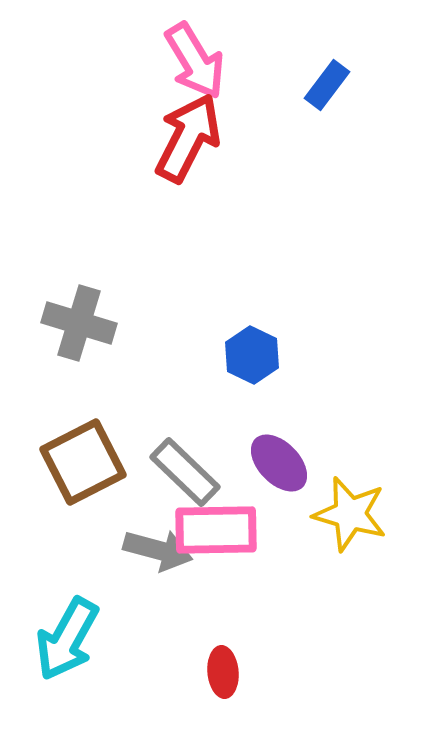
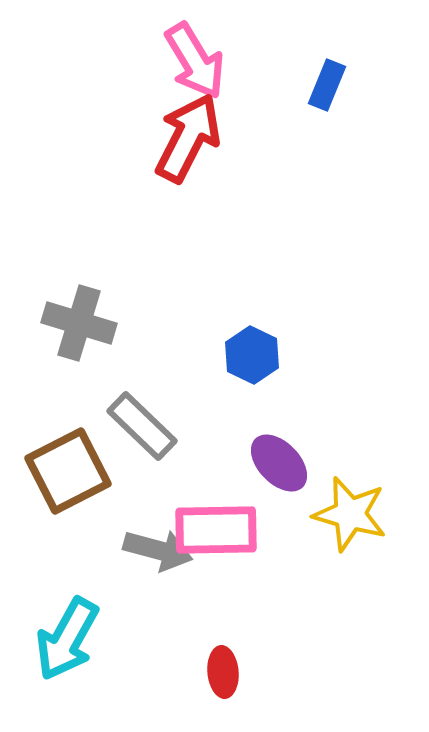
blue rectangle: rotated 15 degrees counterclockwise
brown square: moved 15 px left, 9 px down
gray rectangle: moved 43 px left, 46 px up
